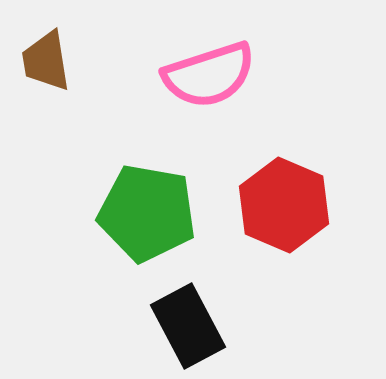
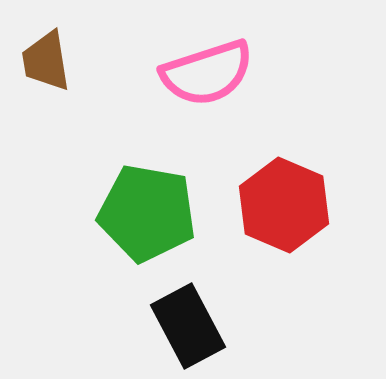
pink semicircle: moved 2 px left, 2 px up
